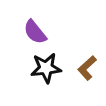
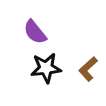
brown L-shape: moved 1 px right, 1 px down
